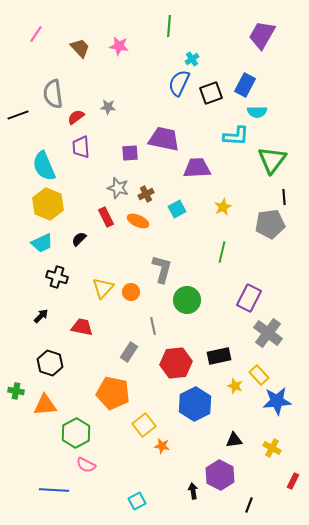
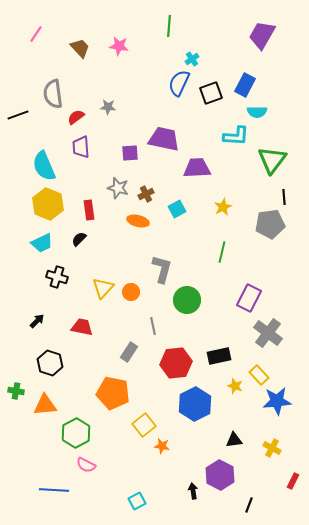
red rectangle at (106, 217): moved 17 px left, 7 px up; rotated 18 degrees clockwise
orange ellipse at (138, 221): rotated 10 degrees counterclockwise
black arrow at (41, 316): moved 4 px left, 5 px down
